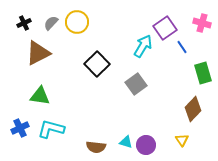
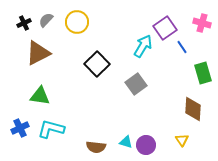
gray semicircle: moved 5 px left, 3 px up
brown diamond: rotated 40 degrees counterclockwise
